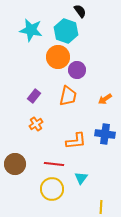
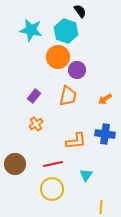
red line: moved 1 px left; rotated 18 degrees counterclockwise
cyan triangle: moved 5 px right, 3 px up
